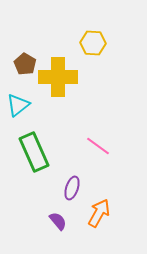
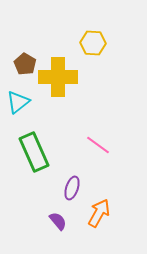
cyan triangle: moved 3 px up
pink line: moved 1 px up
